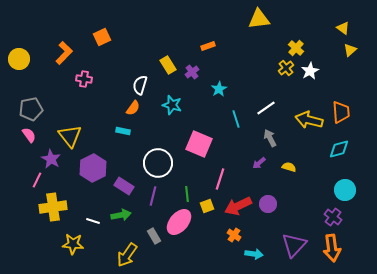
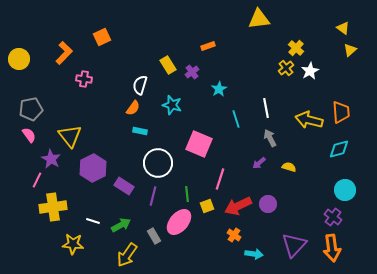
white line at (266, 108): rotated 66 degrees counterclockwise
cyan rectangle at (123, 131): moved 17 px right
green arrow at (121, 215): moved 10 px down; rotated 18 degrees counterclockwise
